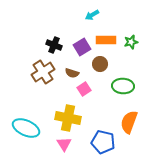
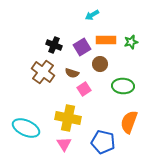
brown cross: rotated 20 degrees counterclockwise
